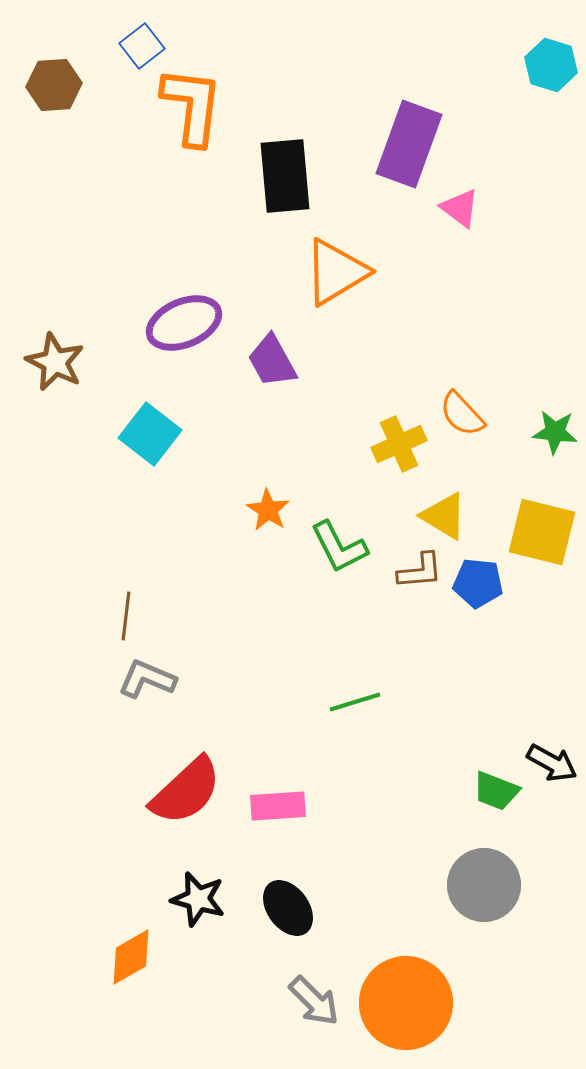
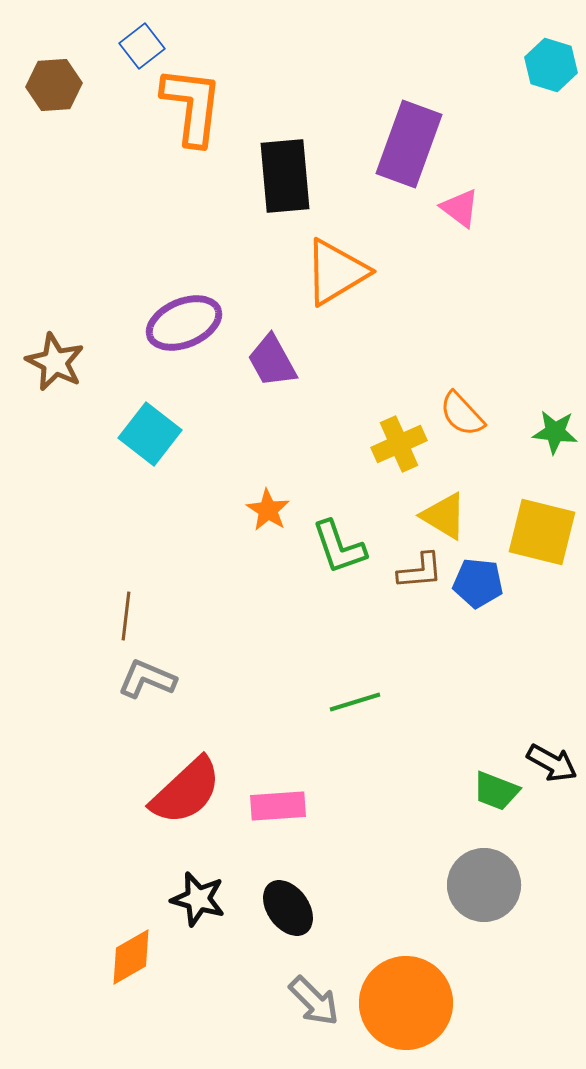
green L-shape: rotated 8 degrees clockwise
